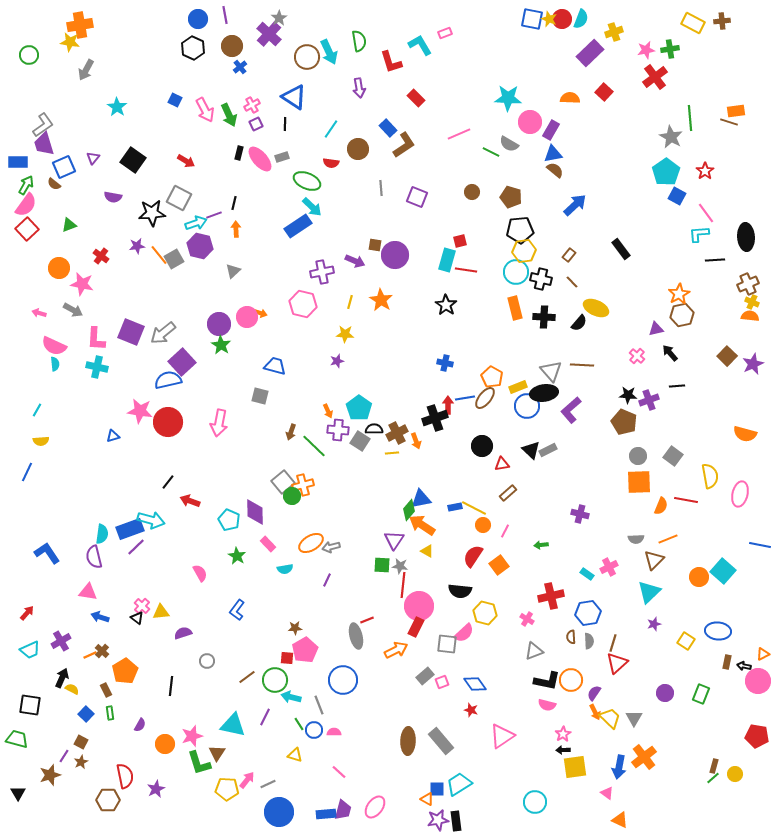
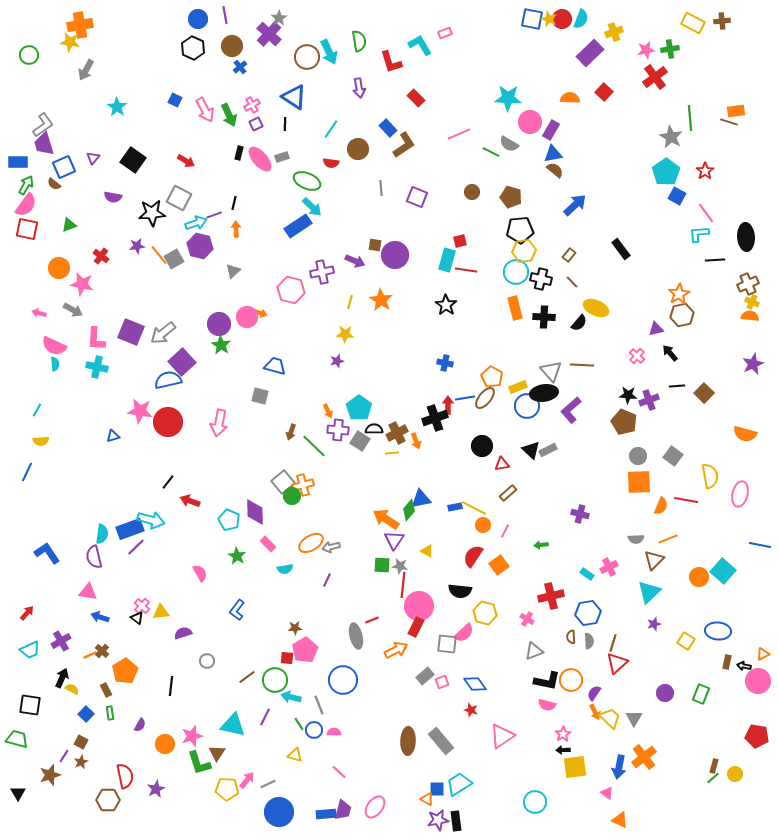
red square at (27, 229): rotated 35 degrees counterclockwise
pink hexagon at (303, 304): moved 12 px left, 14 px up
brown square at (727, 356): moved 23 px left, 37 px down
orange arrow at (422, 525): moved 36 px left, 6 px up
red line at (367, 620): moved 5 px right
